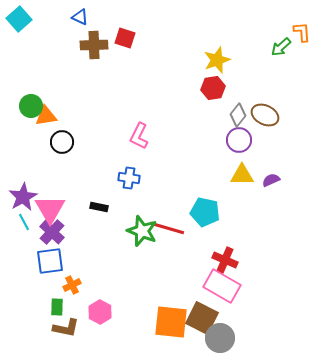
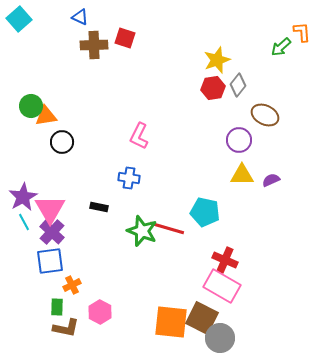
gray diamond: moved 30 px up
